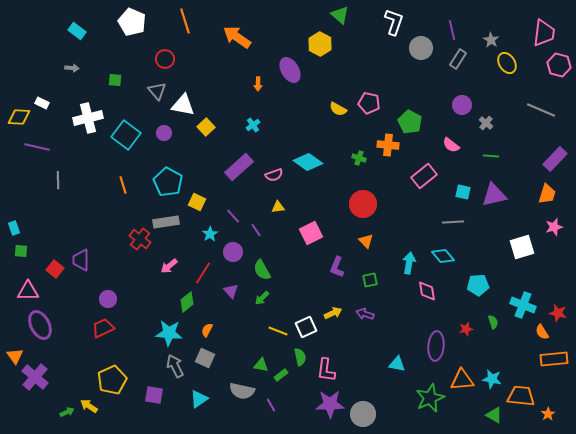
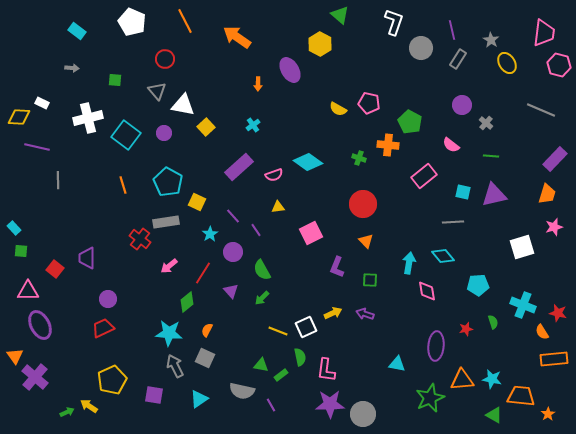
orange line at (185, 21): rotated 10 degrees counterclockwise
cyan rectangle at (14, 228): rotated 24 degrees counterclockwise
purple trapezoid at (81, 260): moved 6 px right, 2 px up
green square at (370, 280): rotated 14 degrees clockwise
